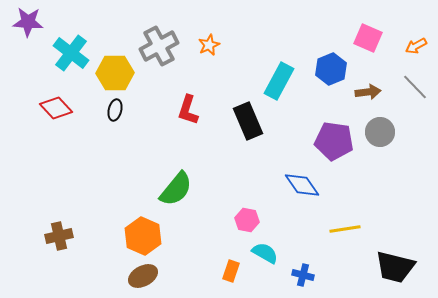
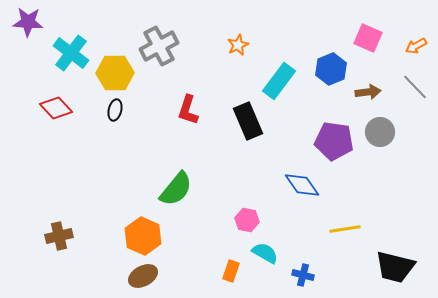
orange star: moved 29 px right
cyan rectangle: rotated 9 degrees clockwise
